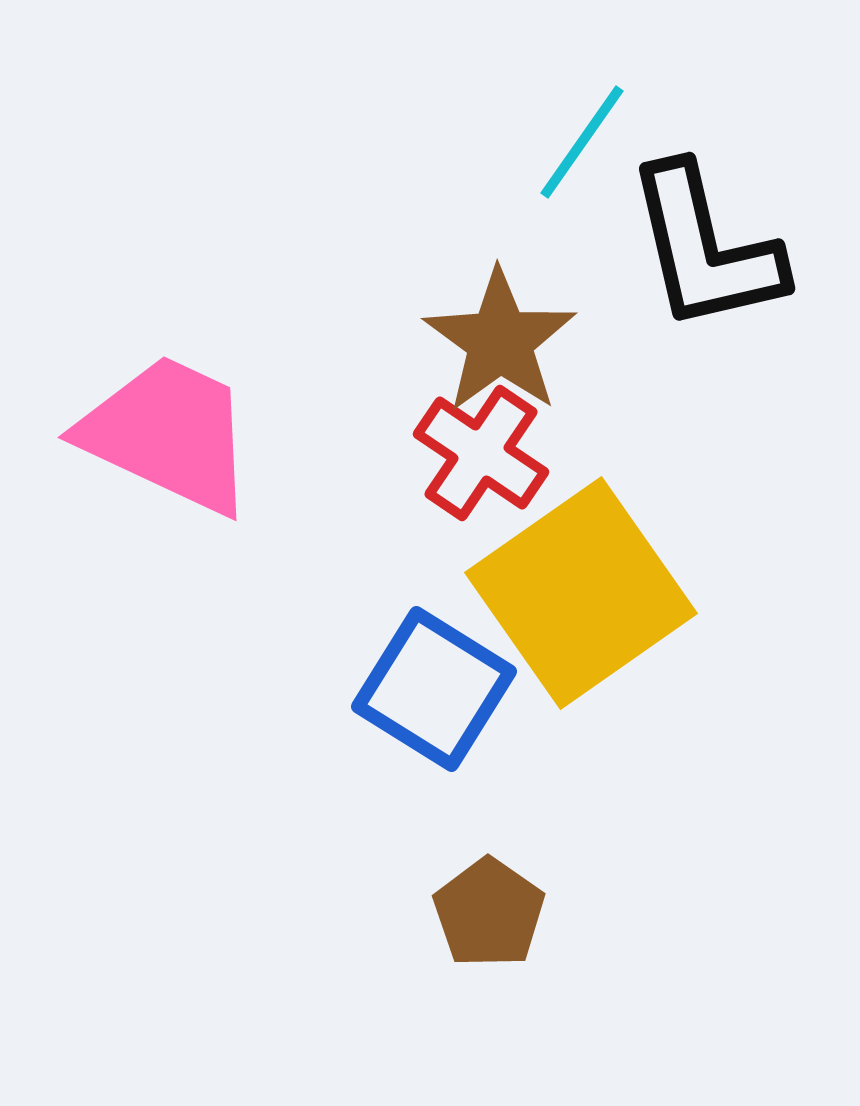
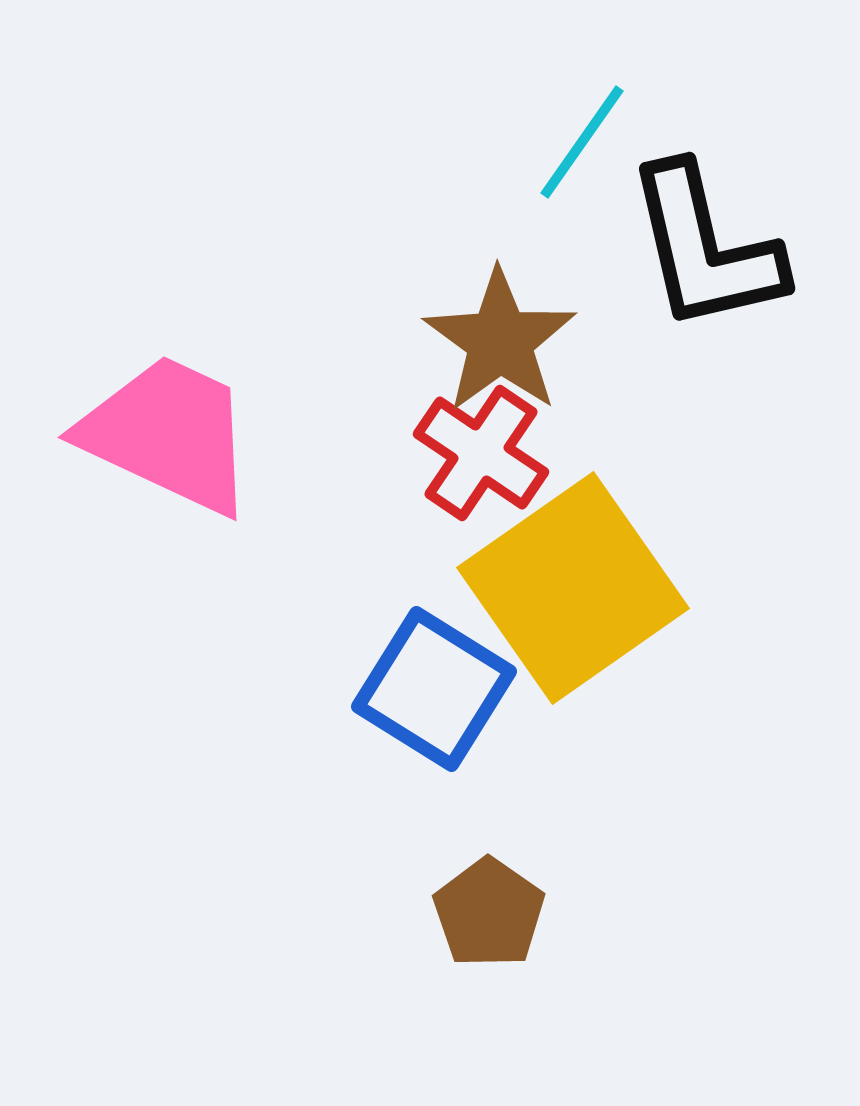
yellow square: moved 8 px left, 5 px up
